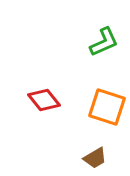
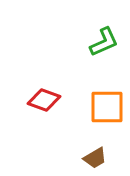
red diamond: rotated 32 degrees counterclockwise
orange square: rotated 18 degrees counterclockwise
